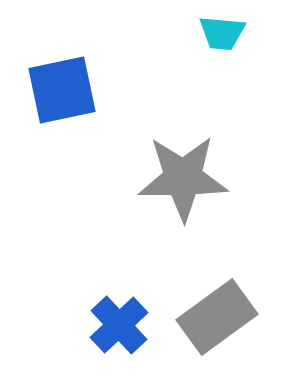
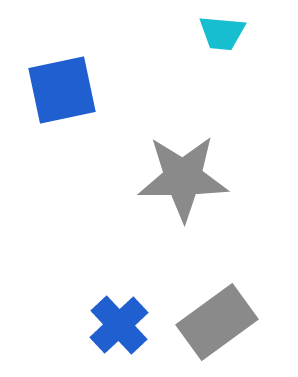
gray rectangle: moved 5 px down
